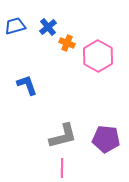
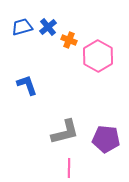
blue trapezoid: moved 7 px right, 1 px down
orange cross: moved 2 px right, 3 px up
gray L-shape: moved 2 px right, 4 px up
pink line: moved 7 px right
